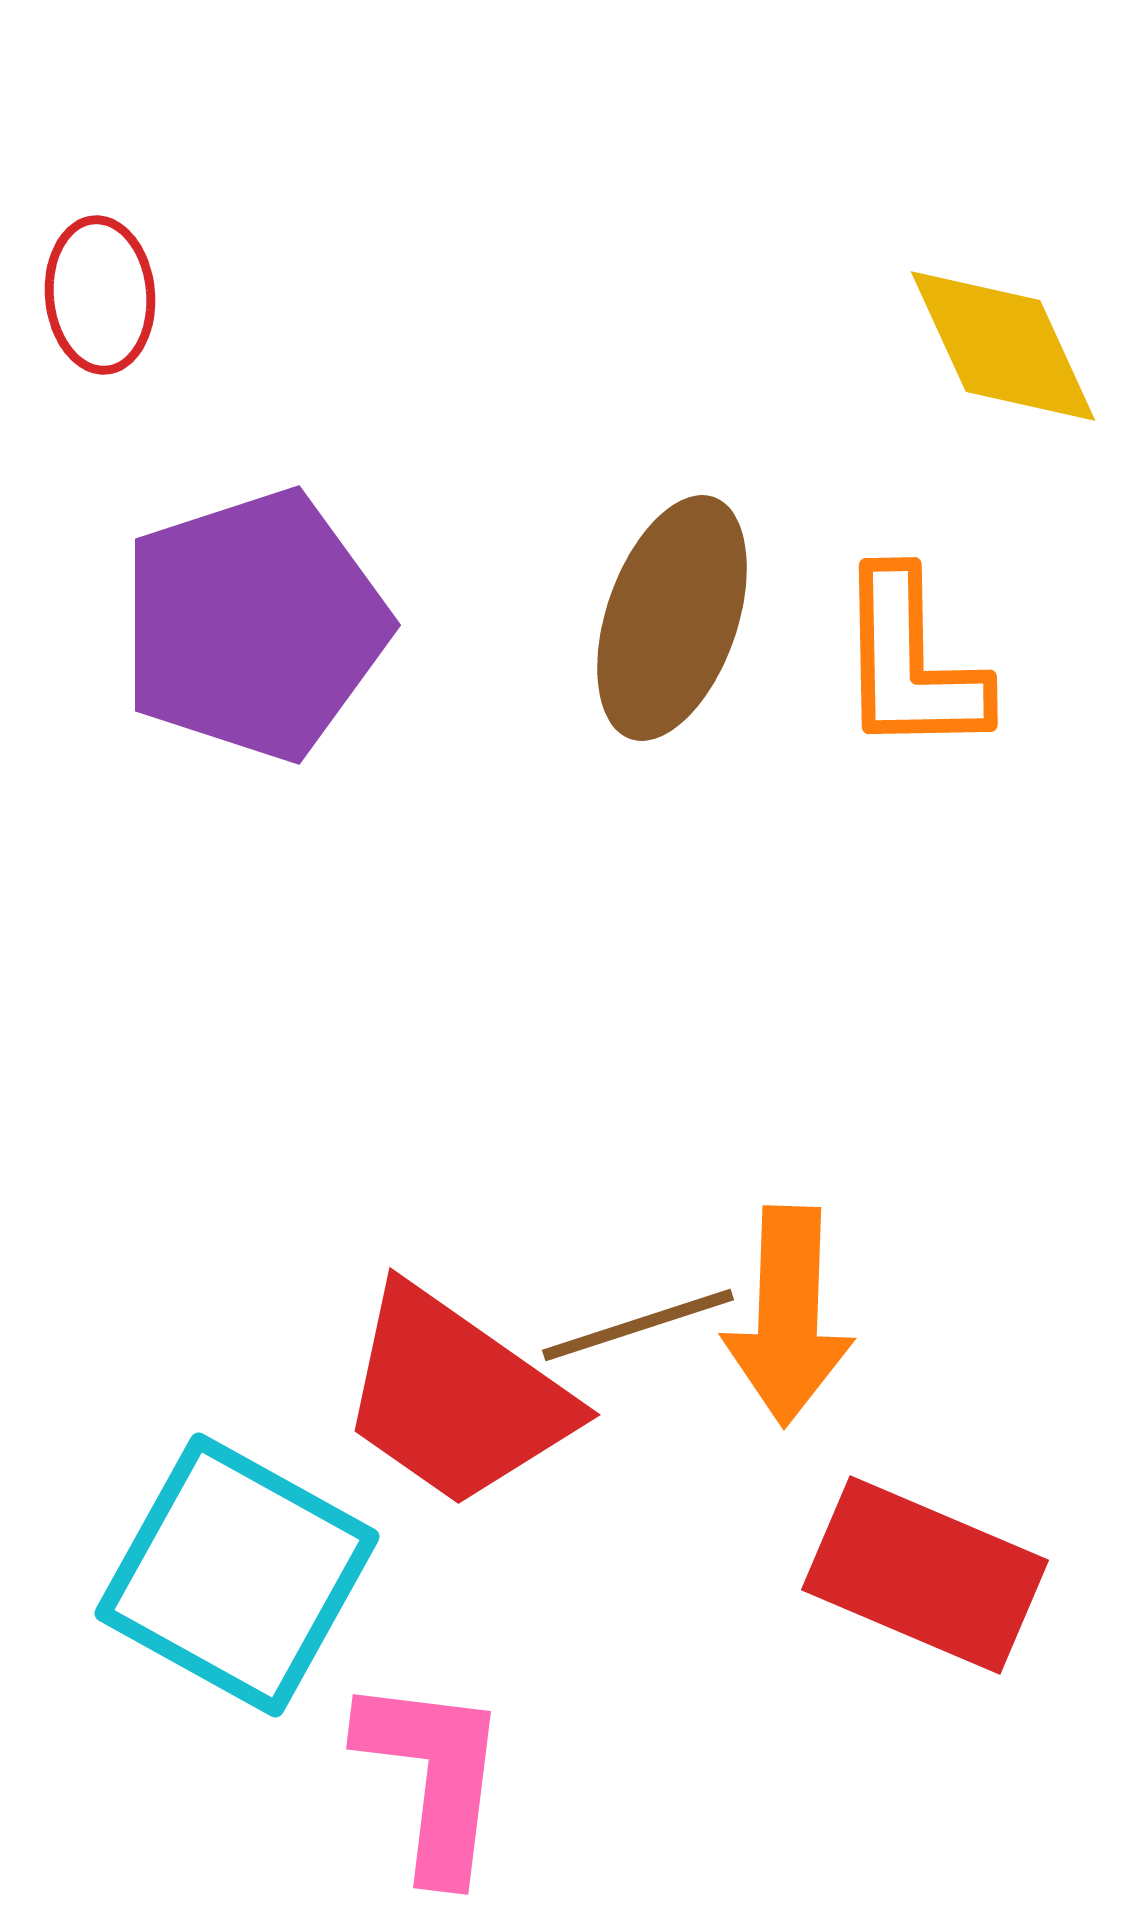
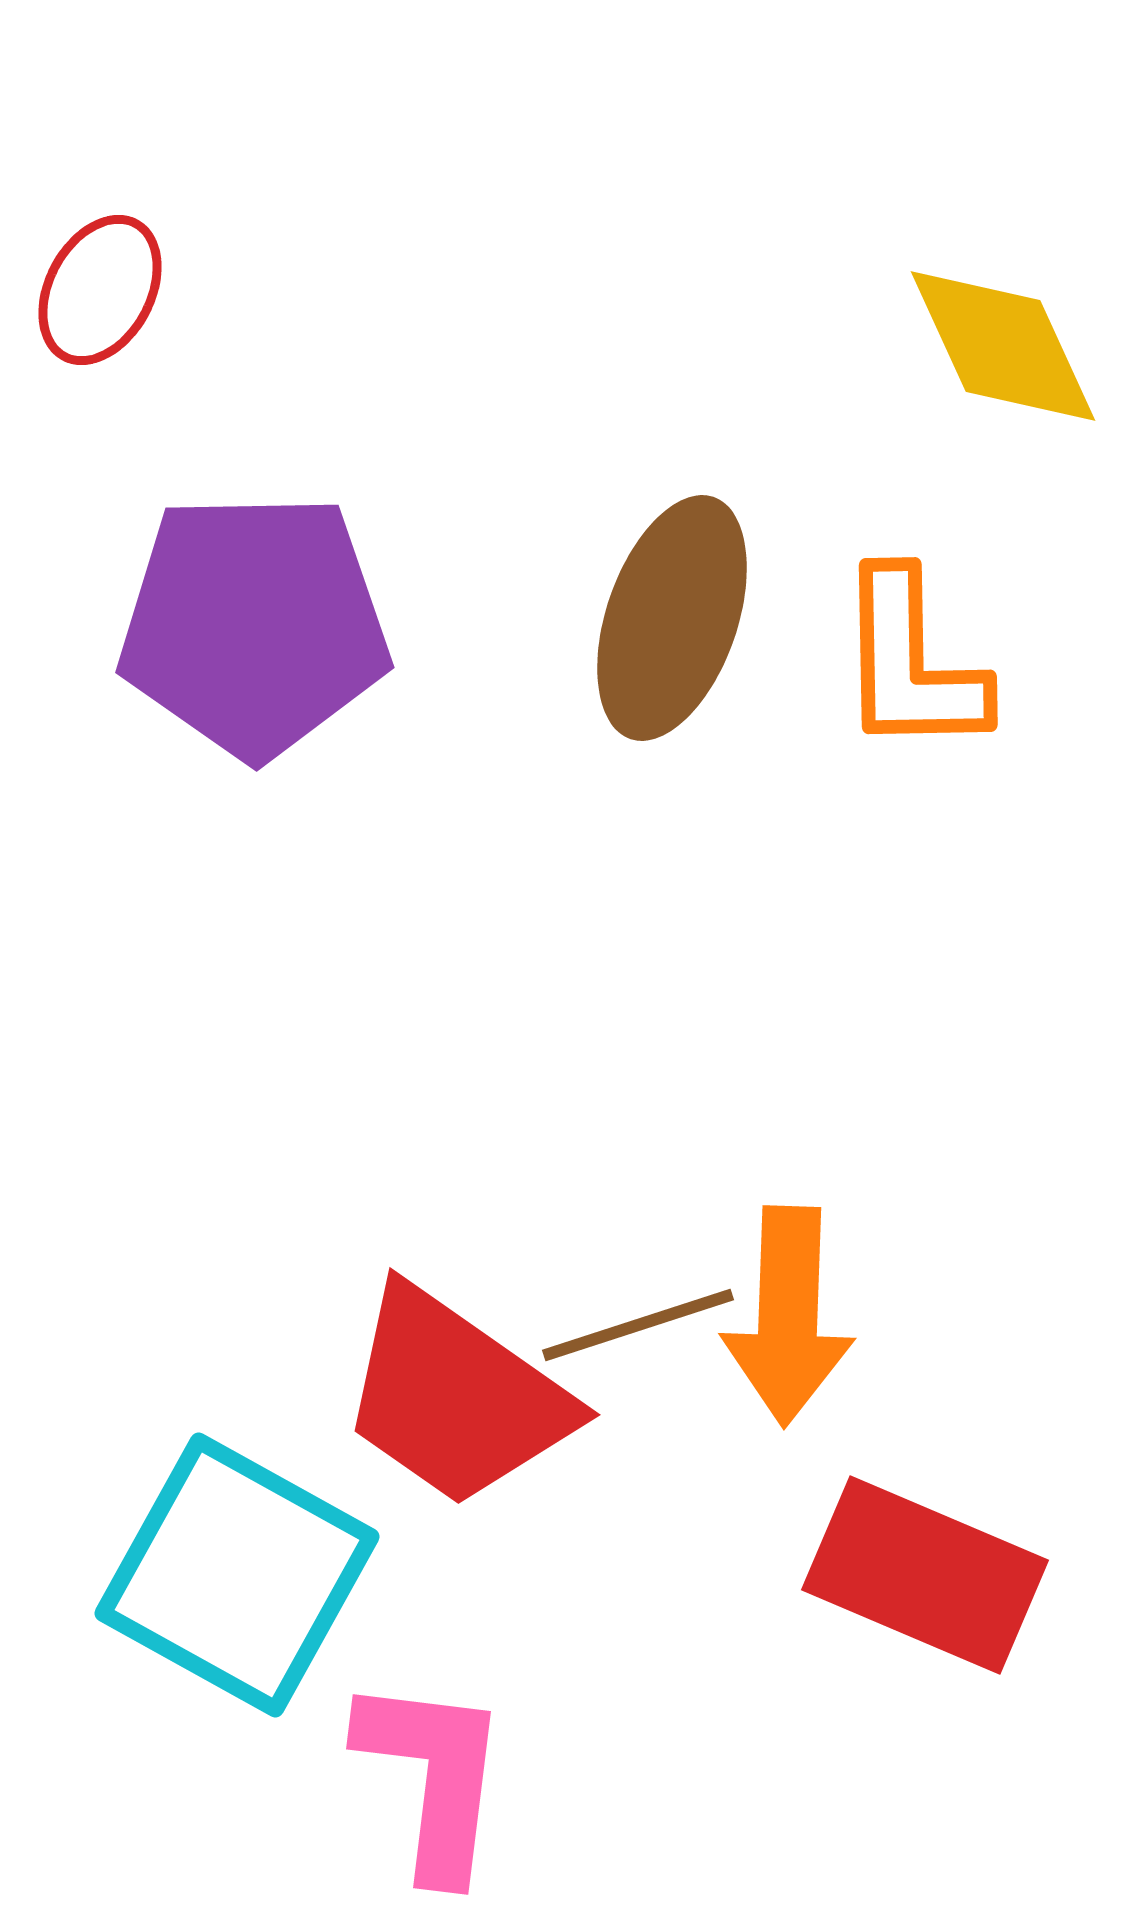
red ellipse: moved 5 px up; rotated 33 degrees clockwise
purple pentagon: rotated 17 degrees clockwise
